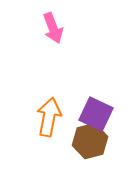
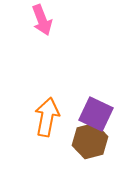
pink arrow: moved 11 px left, 8 px up
orange arrow: moved 2 px left
